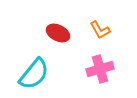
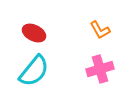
red ellipse: moved 24 px left
cyan semicircle: moved 3 px up
